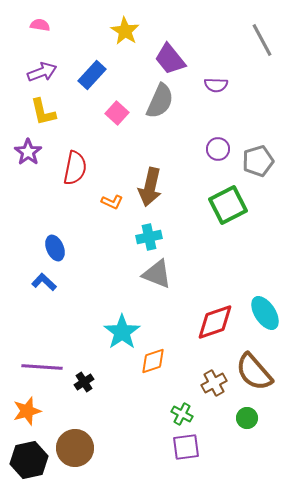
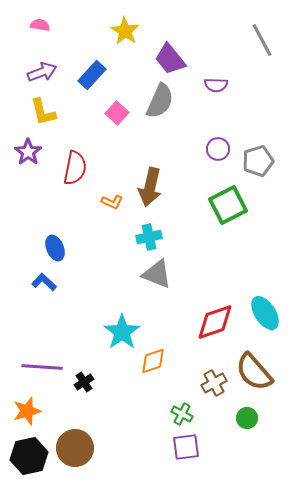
black hexagon: moved 4 px up
